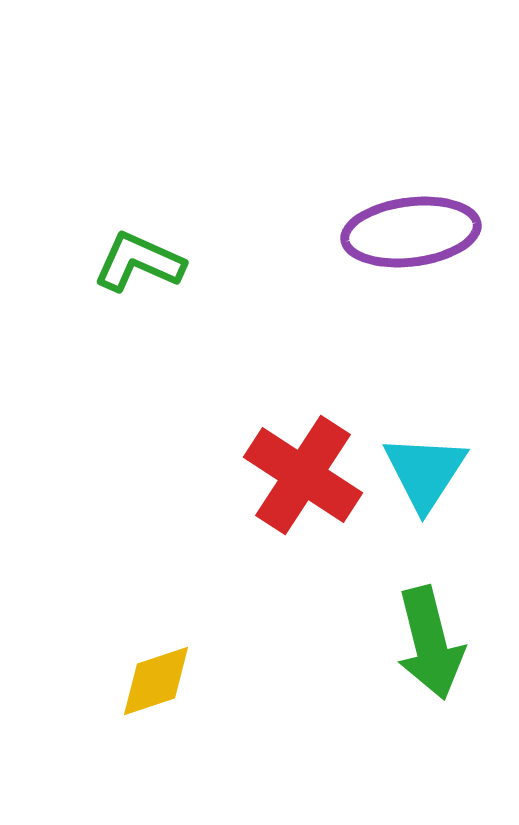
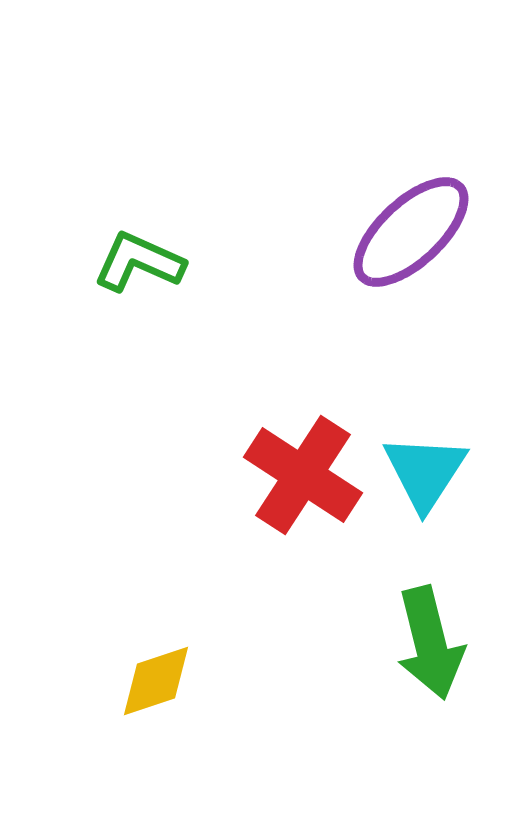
purple ellipse: rotated 36 degrees counterclockwise
